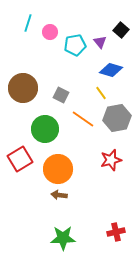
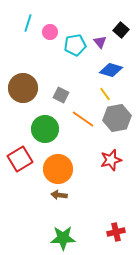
yellow line: moved 4 px right, 1 px down
